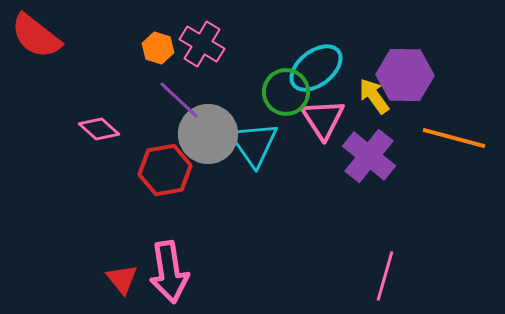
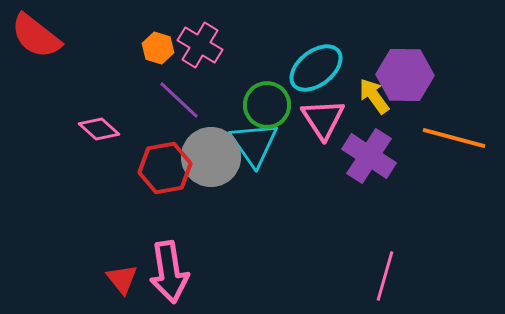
pink cross: moved 2 px left, 1 px down
green circle: moved 19 px left, 13 px down
gray circle: moved 3 px right, 23 px down
purple cross: rotated 6 degrees counterclockwise
red hexagon: moved 2 px up
